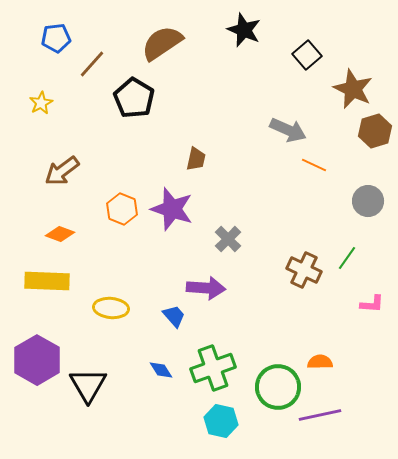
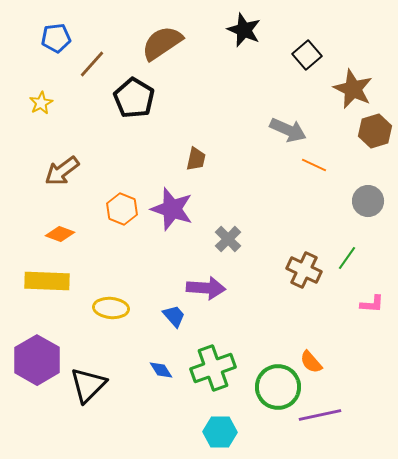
orange semicircle: moved 9 px left; rotated 130 degrees counterclockwise
black triangle: rotated 15 degrees clockwise
cyan hexagon: moved 1 px left, 11 px down; rotated 12 degrees counterclockwise
